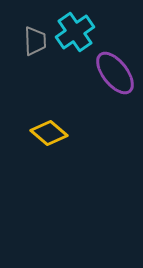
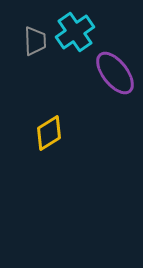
yellow diamond: rotated 72 degrees counterclockwise
